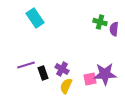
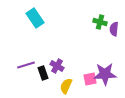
purple cross: moved 5 px left, 3 px up
